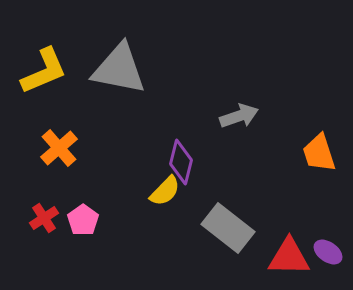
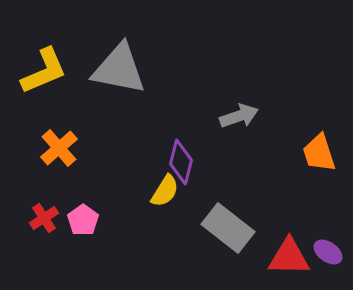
yellow semicircle: rotated 12 degrees counterclockwise
